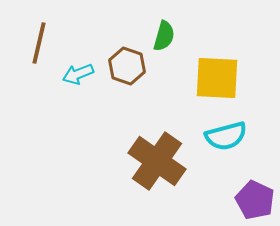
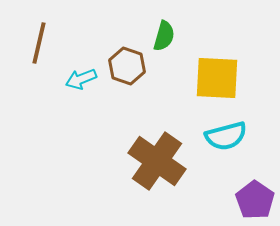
cyan arrow: moved 3 px right, 5 px down
purple pentagon: rotated 9 degrees clockwise
